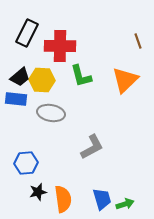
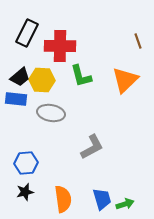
black star: moved 13 px left
